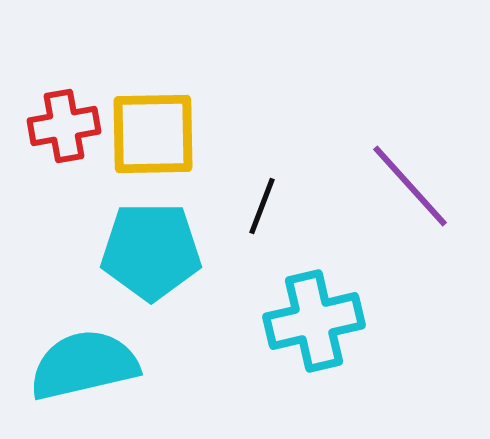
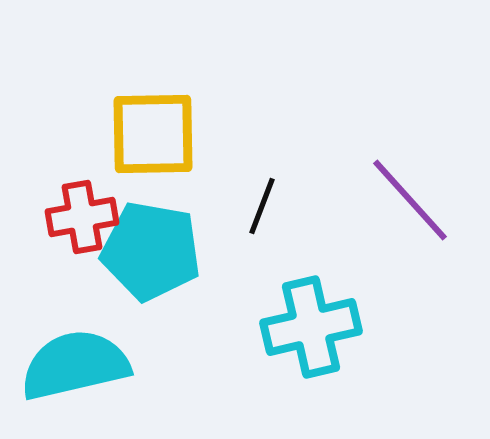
red cross: moved 18 px right, 91 px down
purple line: moved 14 px down
cyan pentagon: rotated 10 degrees clockwise
cyan cross: moved 3 px left, 6 px down
cyan semicircle: moved 9 px left
